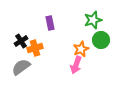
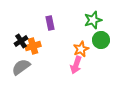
orange cross: moved 2 px left, 2 px up
